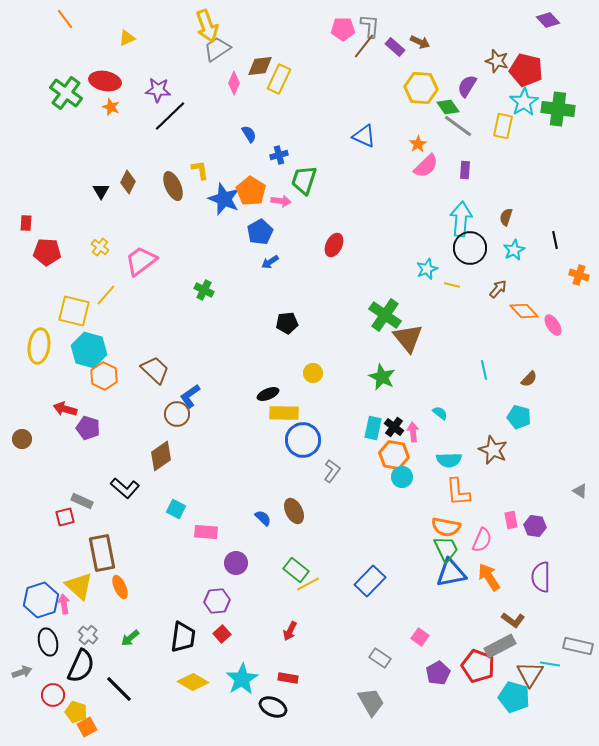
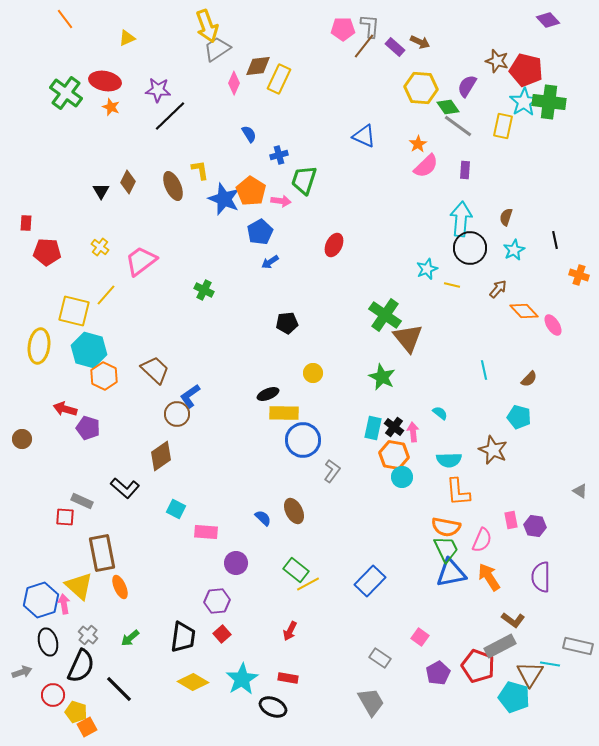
brown diamond at (260, 66): moved 2 px left
green cross at (558, 109): moved 9 px left, 7 px up
red square at (65, 517): rotated 18 degrees clockwise
